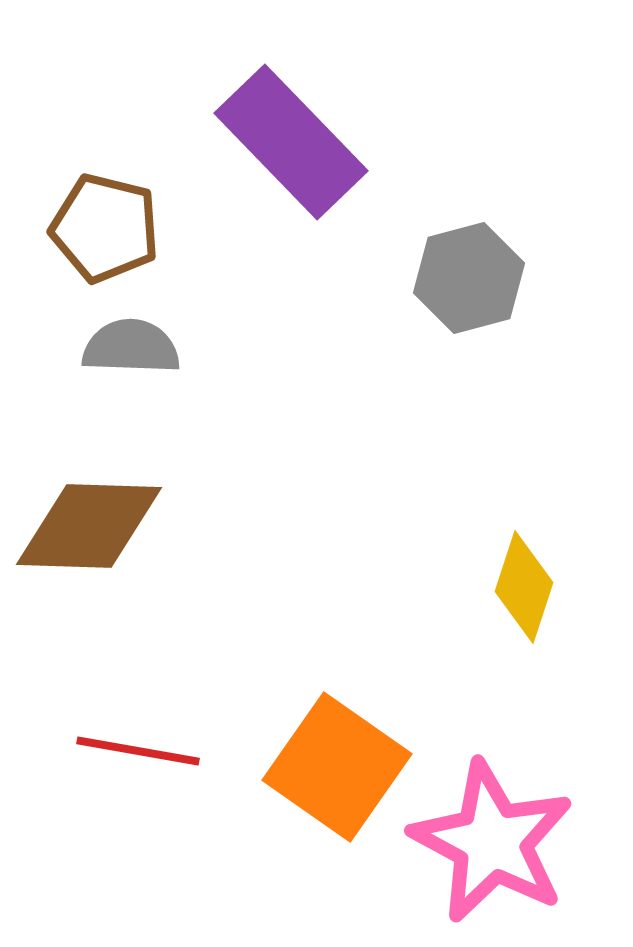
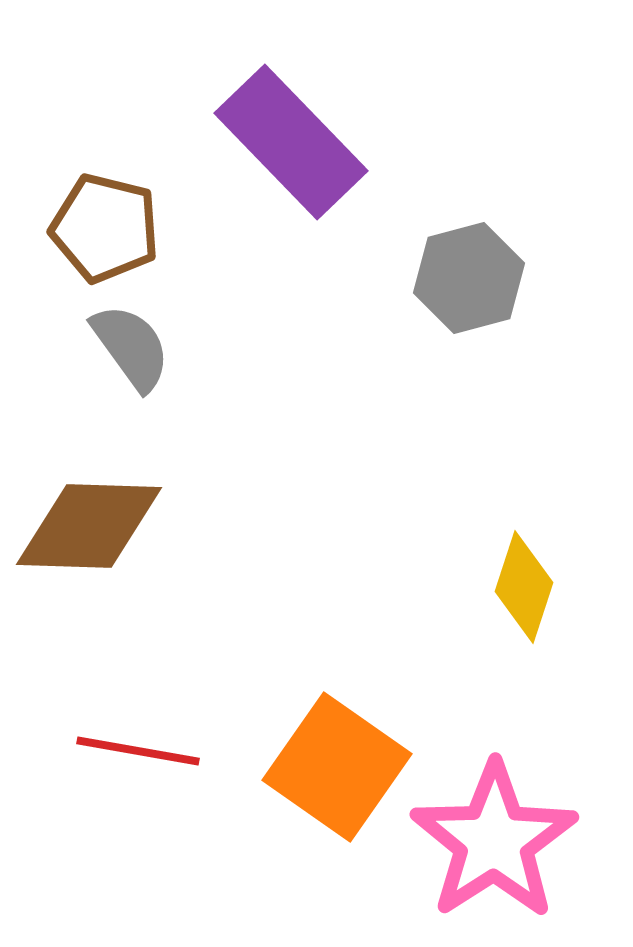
gray semicircle: rotated 52 degrees clockwise
pink star: moved 2 px right, 1 px up; rotated 11 degrees clockwise
